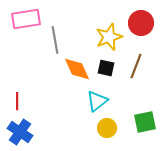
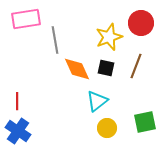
blue cross: moved 2 px left, 1 px up
